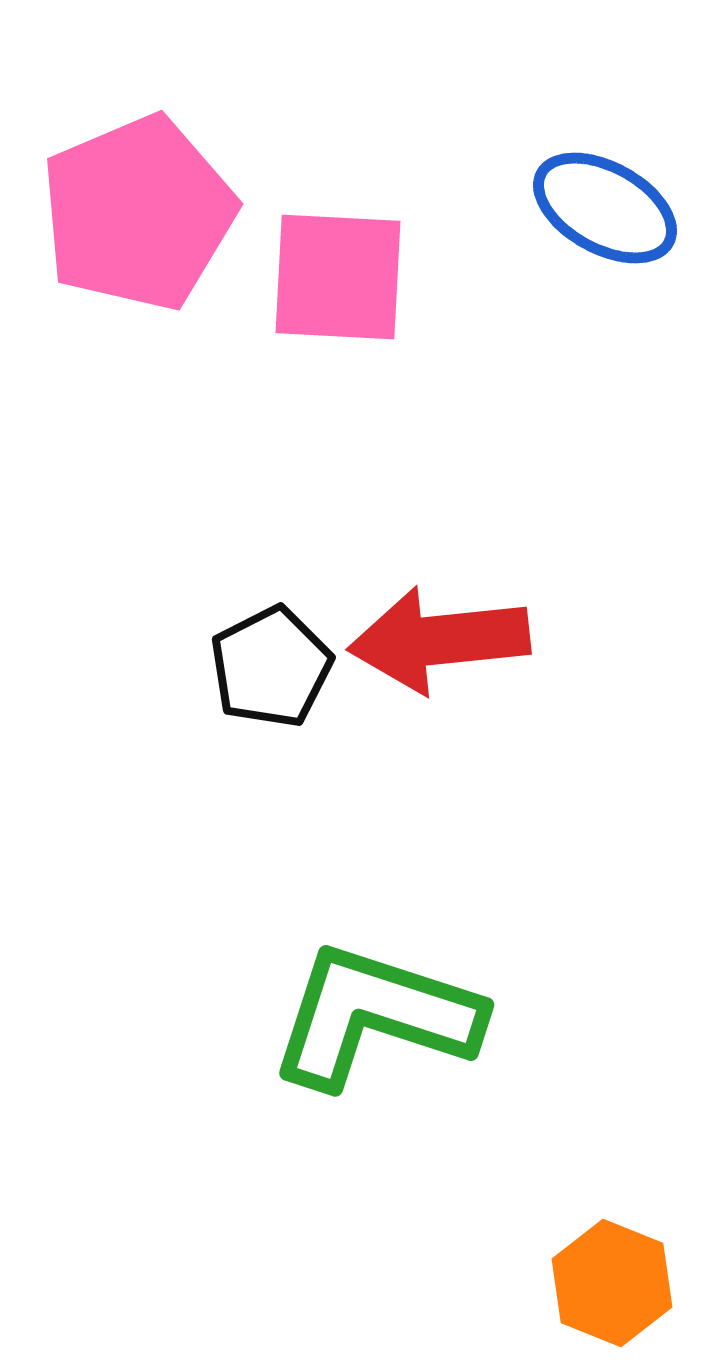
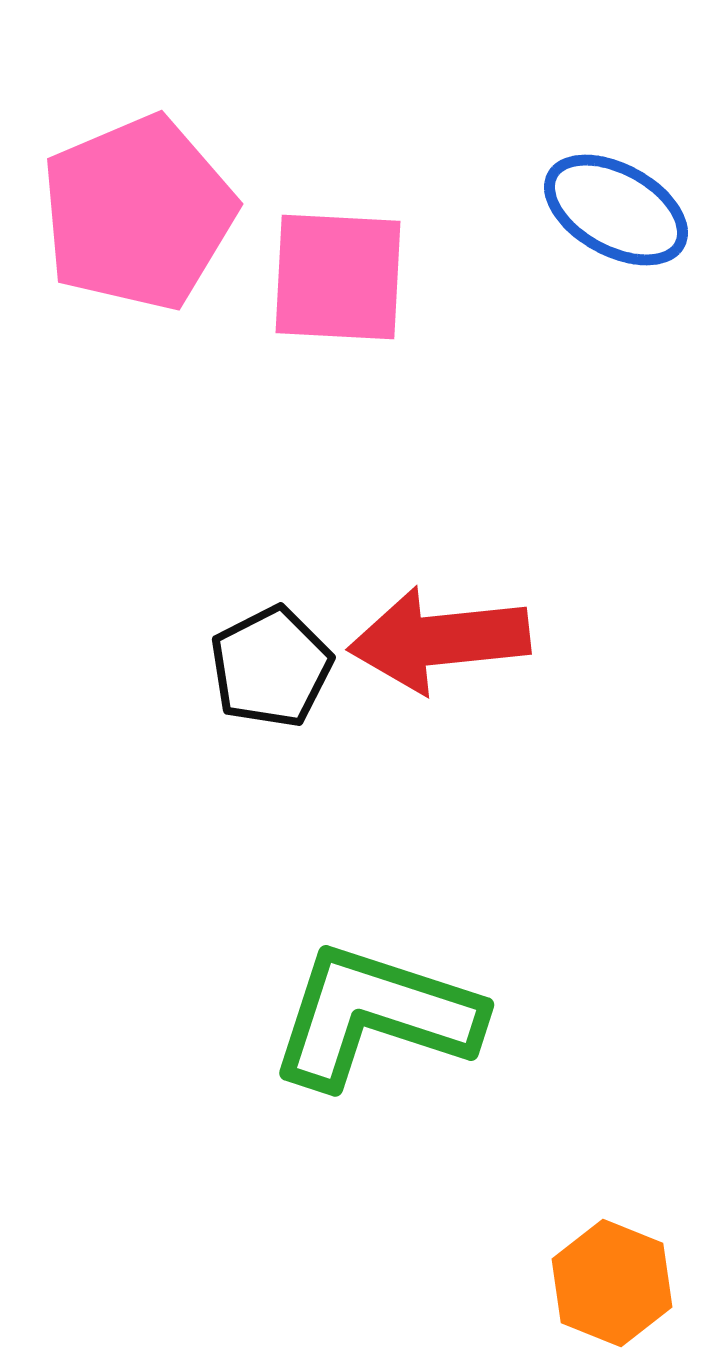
blue ellipse: moved 11 px right, 2 px down
